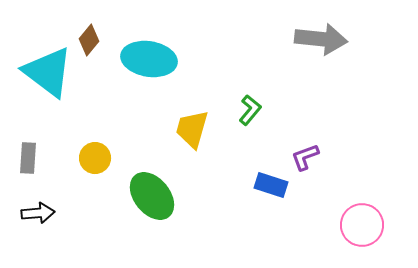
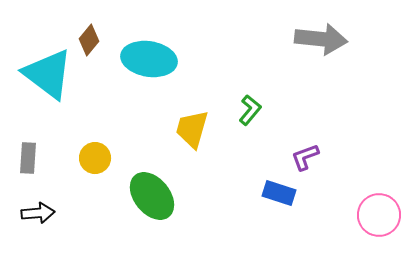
cyan triangle: moved 2 px down
blue rectangle: moved 8 px right, 8 px down
pink circle: moved 17 px right, 10 px up
